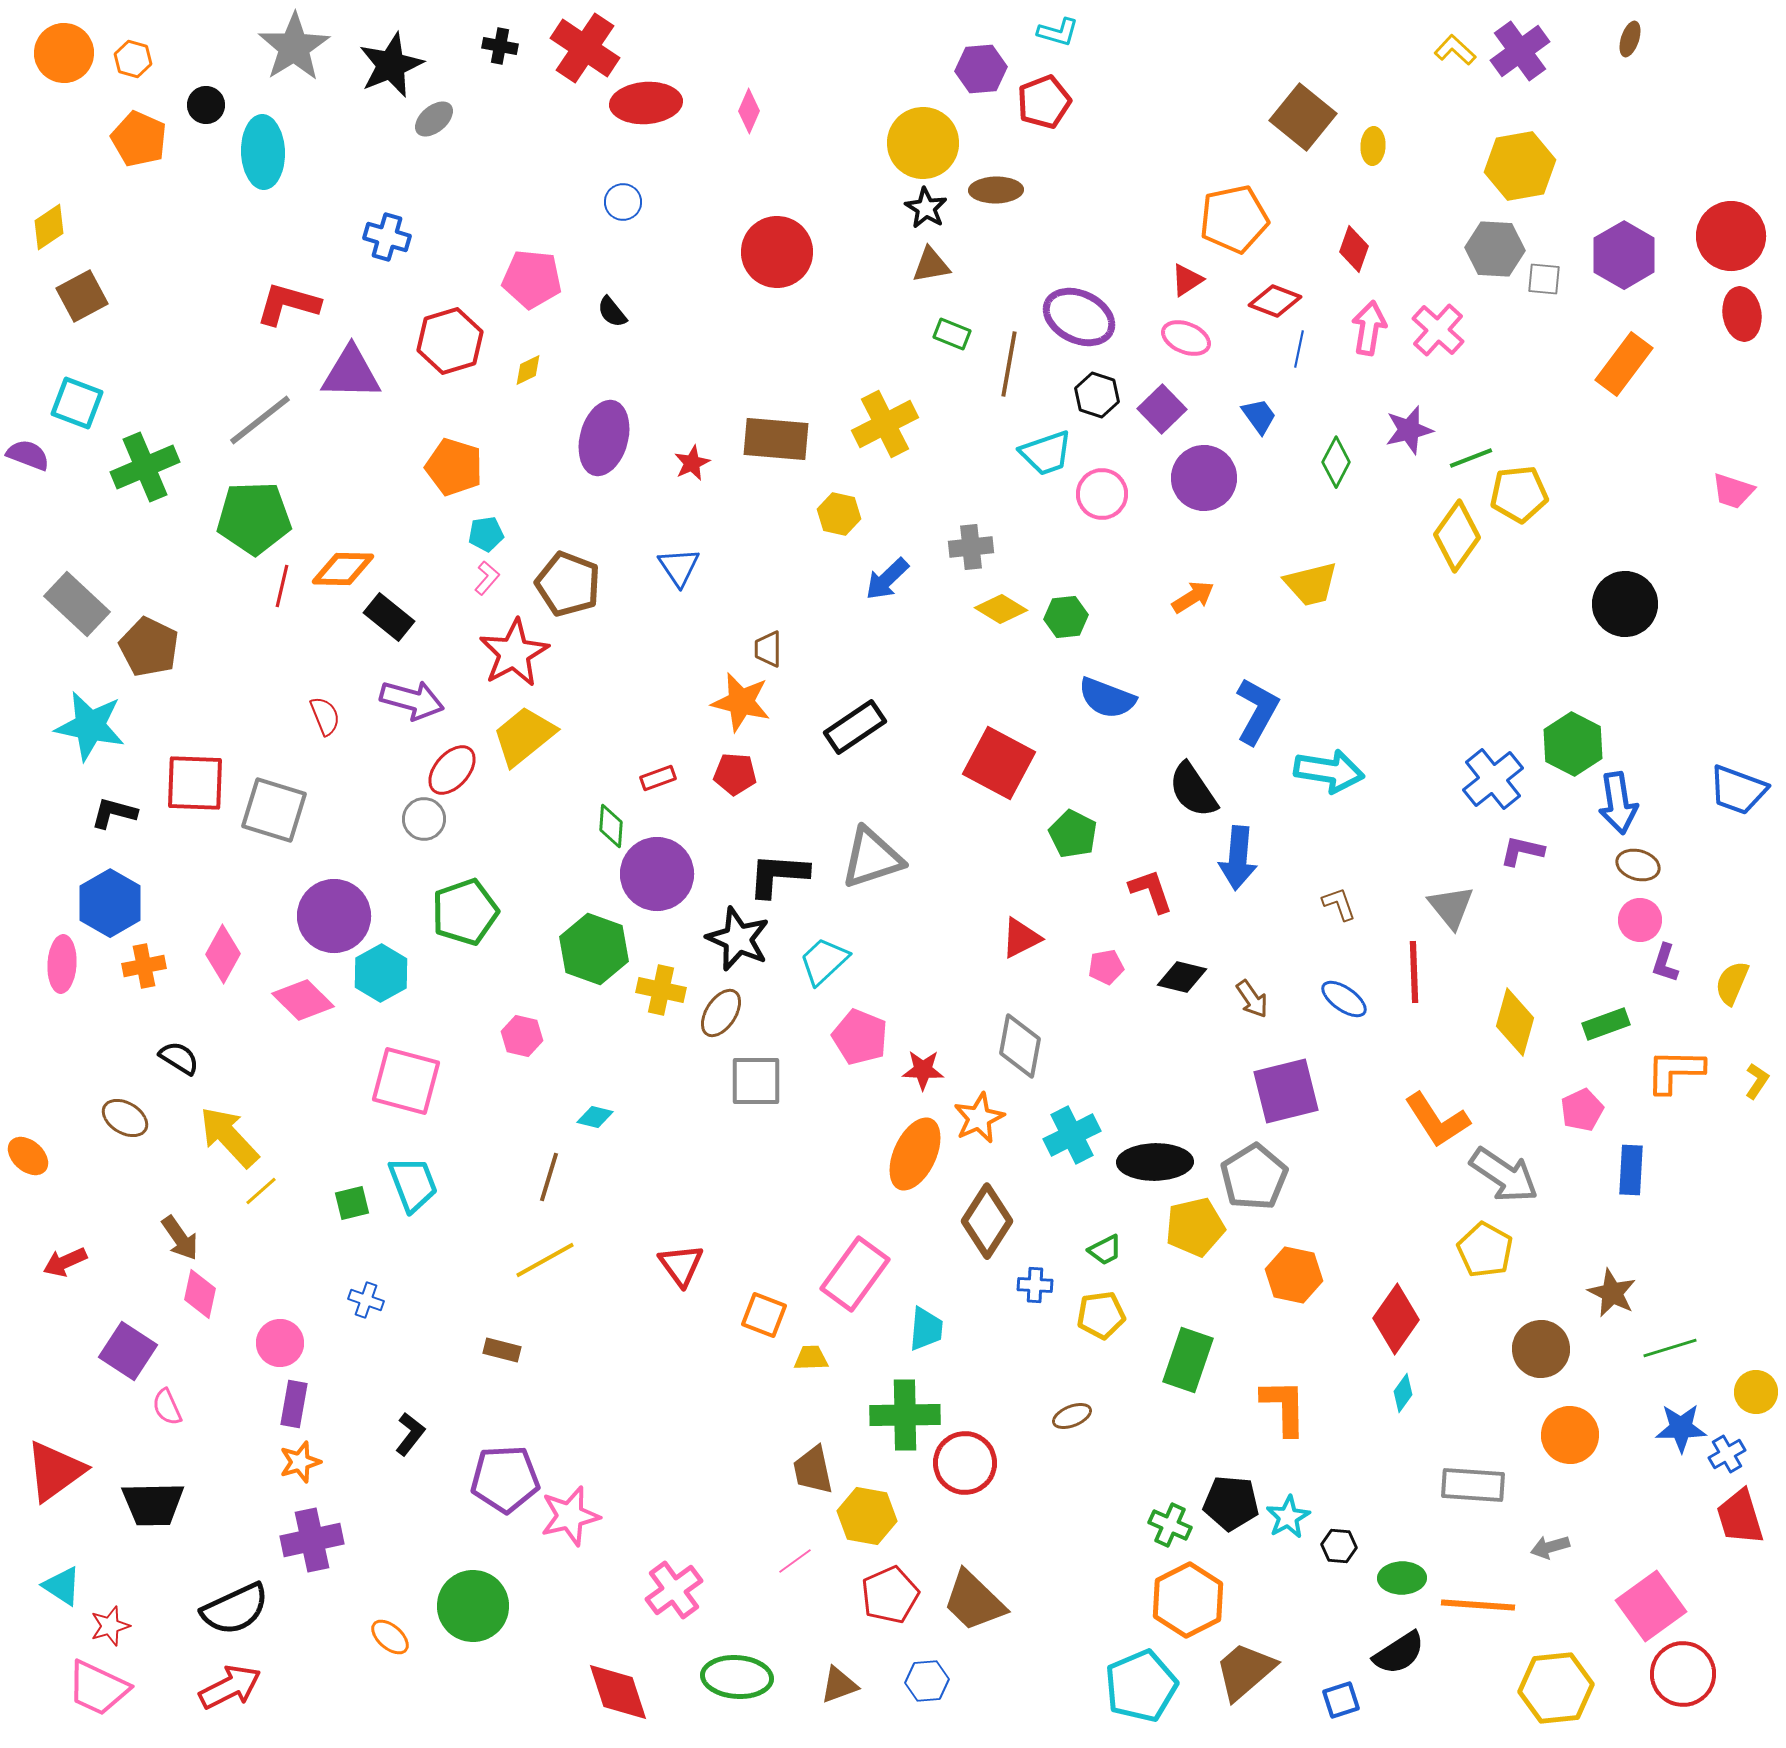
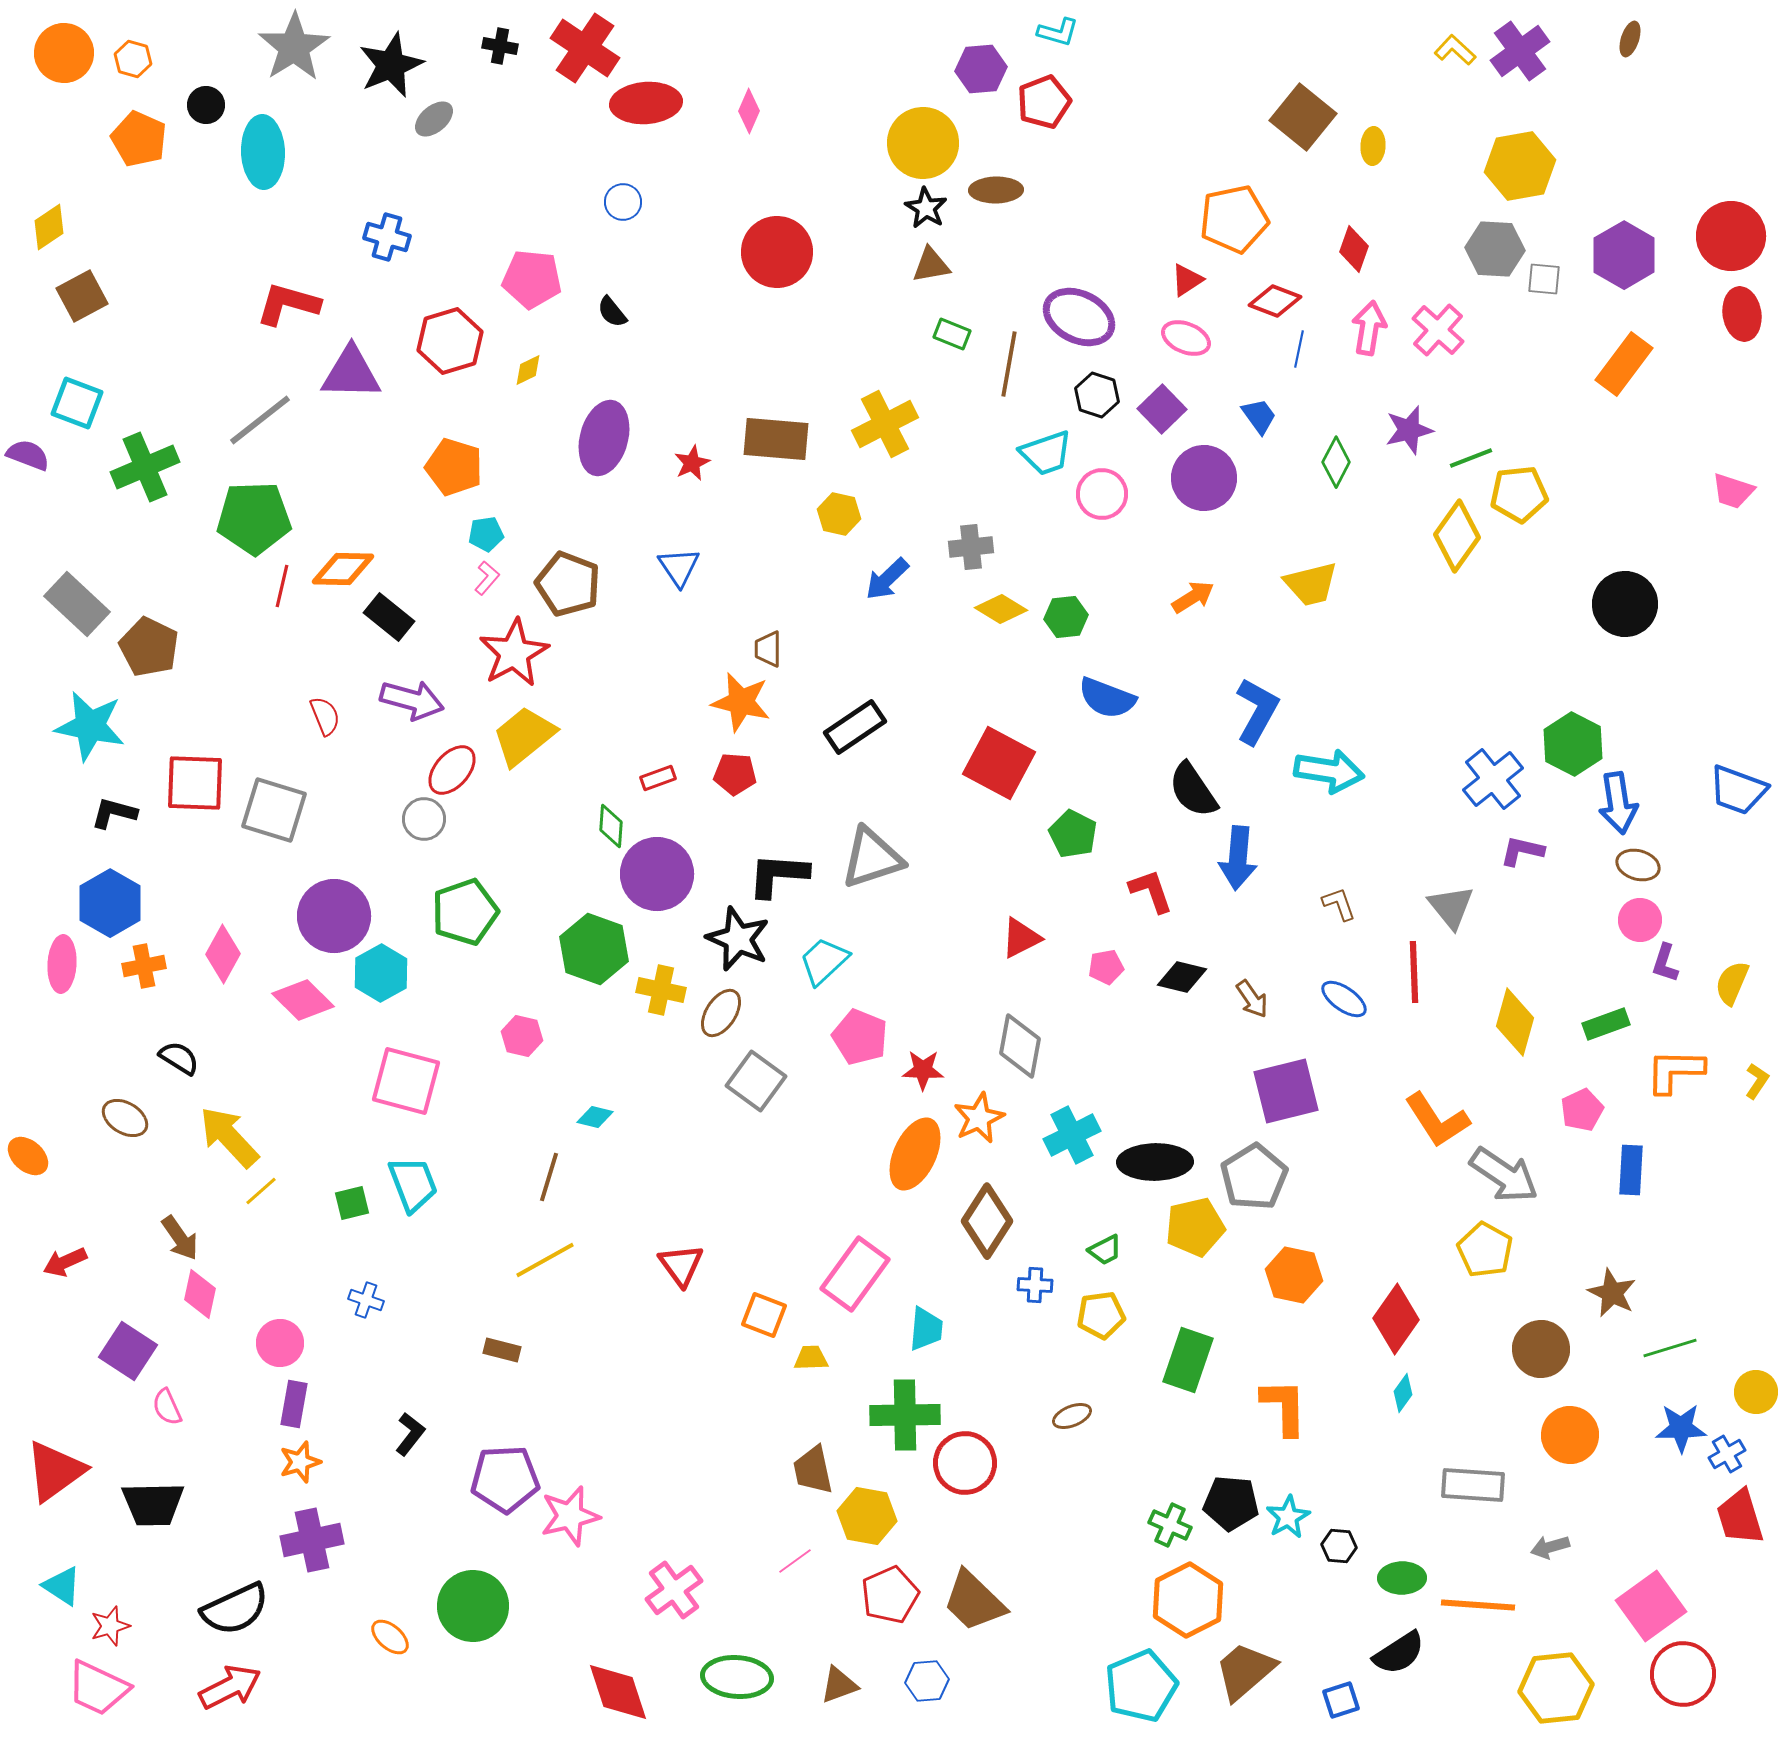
gray square at (756, 1081): rotated 36 degrees clockwise
